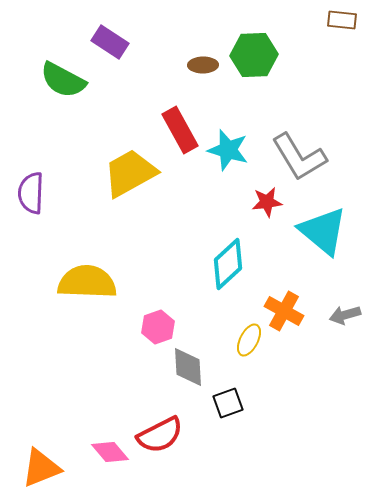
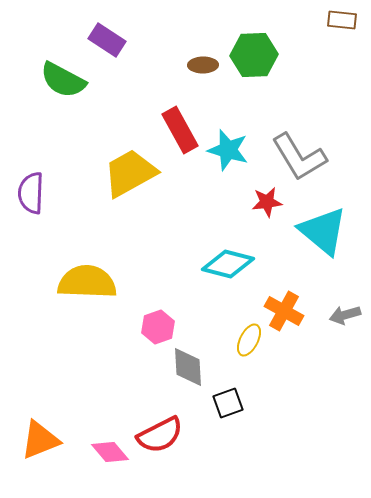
purple rectangle: moved 3 px left, 2 px up
cyan diamond: rotated 57 degrees clockwise
orange triangle: moved 1 px left, 28 px up
